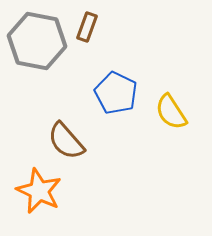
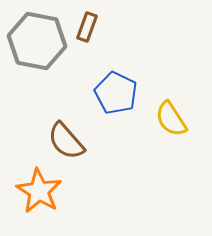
yellow semicircle: moved 7 px down
orange star: rotated 6 degrees clockwise
